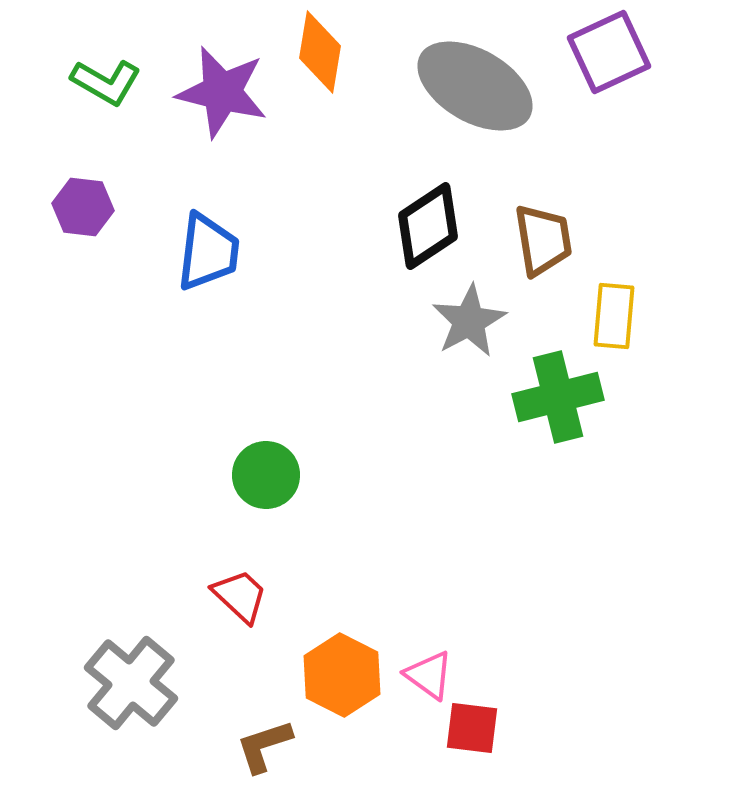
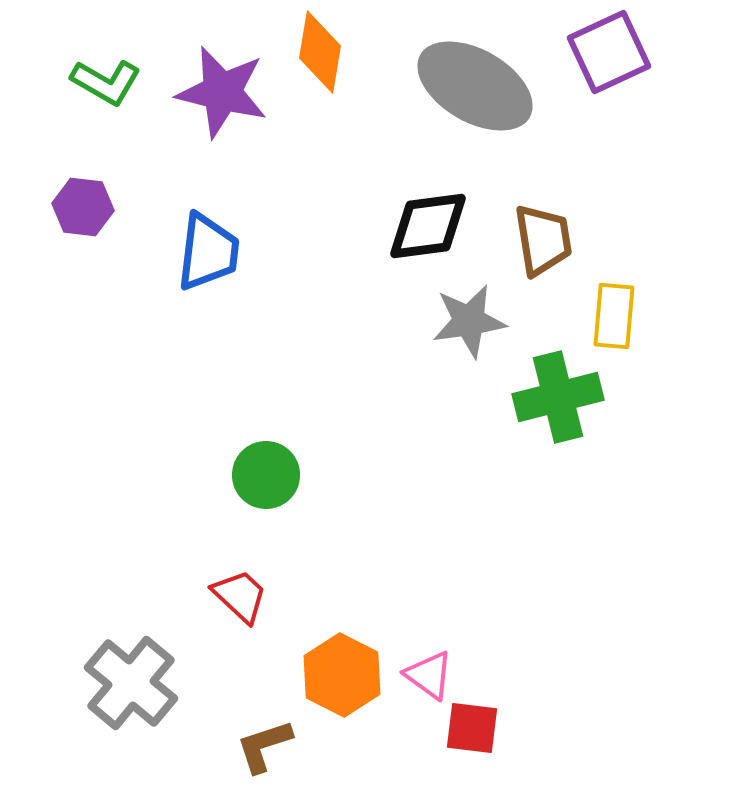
black diamond: rotated 26 degrees clockwise
gray star: rotated 20 degrees clockwise
